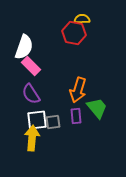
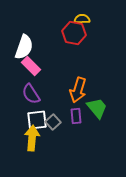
gray square: rotated 35 degrees counterclockwise
